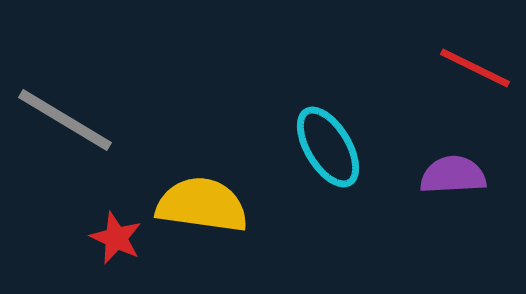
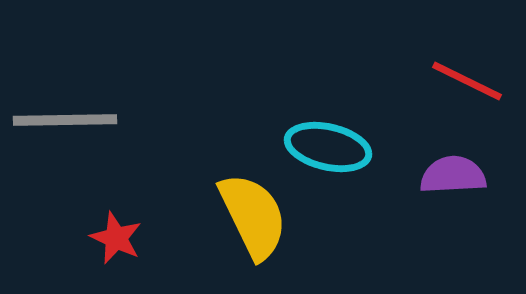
red line: moved 8 px left, 13 px down
gray line: rotated 32 degrees counterclockwise
cyan ellipse: rotated 46 degrees counterclockwise
yellow semicircle: moved 51 px right, 11 px down; rotated 56 degrees clockwise
